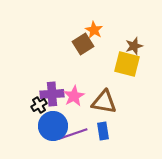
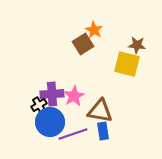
brown star: moved 3 px right, 1 px up; rotated 24 degrees clockwise
brown triangle: moved 4 px left, 9 px down
blue circle: moved 3 px left, 4 px up
